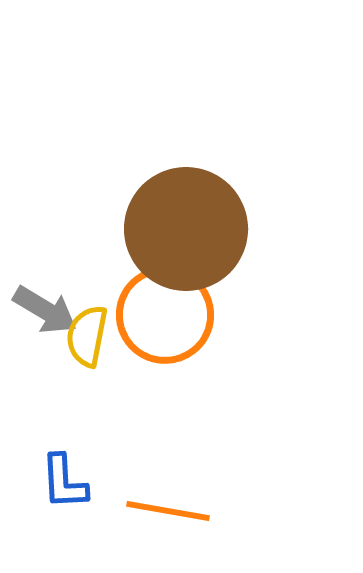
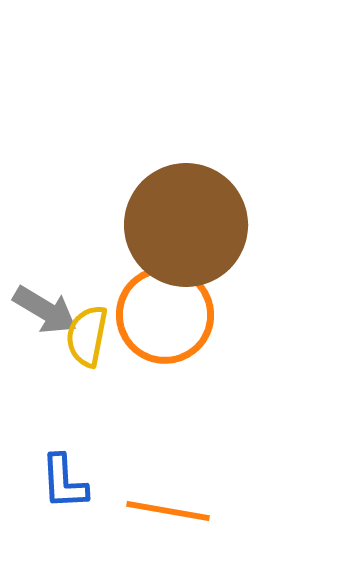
brown circle: moved 4 px up
